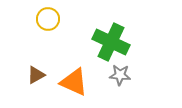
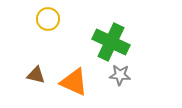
brown triangle: rotated 42 degrees clockwise
